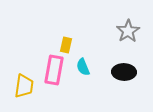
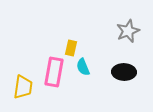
gray star: rotated 10 degrees clockwise
yellow rectangle: moved 5 px right, 3 px down
pink rectangle: moved 2 px down
yellow trapezoid: moved 1 px left, 1 px down
